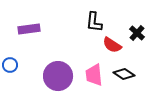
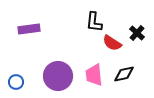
red semicircle: moved 2 px up
blue circle: moved 6 px right, 17 px down
black diamond: rotated 45 degrees counterclockwise
